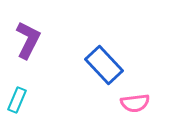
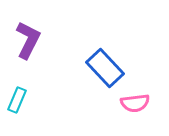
blue rectangle: moved 1 px right, 3 px down
